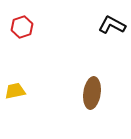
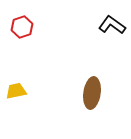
black L-shape: rotated 8 degrees clockwise
yellow trapezoid: moved 1 px right
